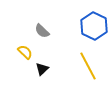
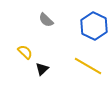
gray semicircle: moved 4 px right, 11 px up
yellow line: rotated 32 degrees counterclockwise
